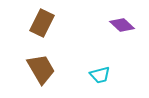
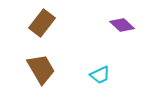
brown rectangle: rotated 12 degrees clockwise
cyan trapezoid: rotated 10 degrees counterclockwise
